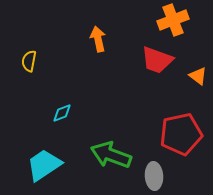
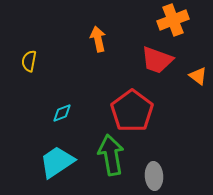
red pentagon: moved 49 px left, 23 px up; rotated 24 degrees counterclockwise
green arrow: rotated 60 degrees clockwise
cyan trapezoid: moved 13 px right, 3 px up
